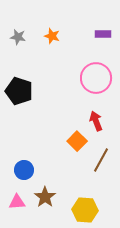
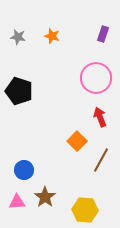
purple rectangle: rotated 70 degrees counterclockwise
red arrow: moved 4 px right, 4 px up
